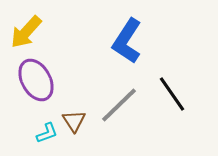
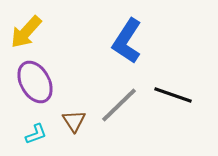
purple ellipse: moved 1 px left, 2 px down
black line: moved 1 px right, 1 px down; rotated 36 degrees counterclockwise
cyan L-shape: moved 11 px left, 1 px down
